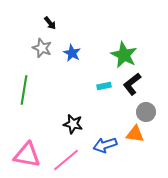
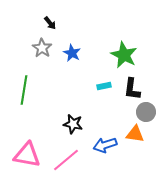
gray star: rotated 12 degrees clockwise
black L-shape: moved 5 px down; rotated 45 degrees counterclockwise
